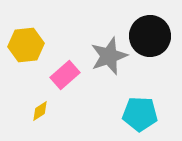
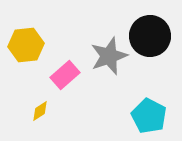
cyan pentagon: moved 9 px right, 2 px down; rotated 24 degrees clockwise
